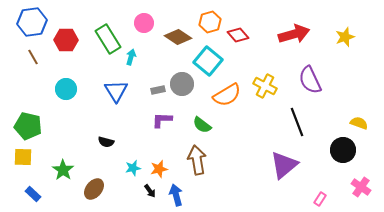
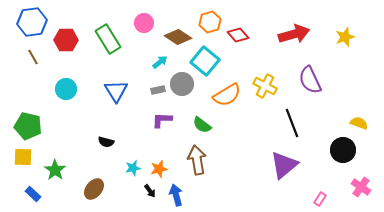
cyan arrow: moved 29 px right, 5 px down; rotated 35 degrees clockwise
cyan square: moved 3 px left
black line: moved 5 px left, 1 px down
green star: moved 8 px left
